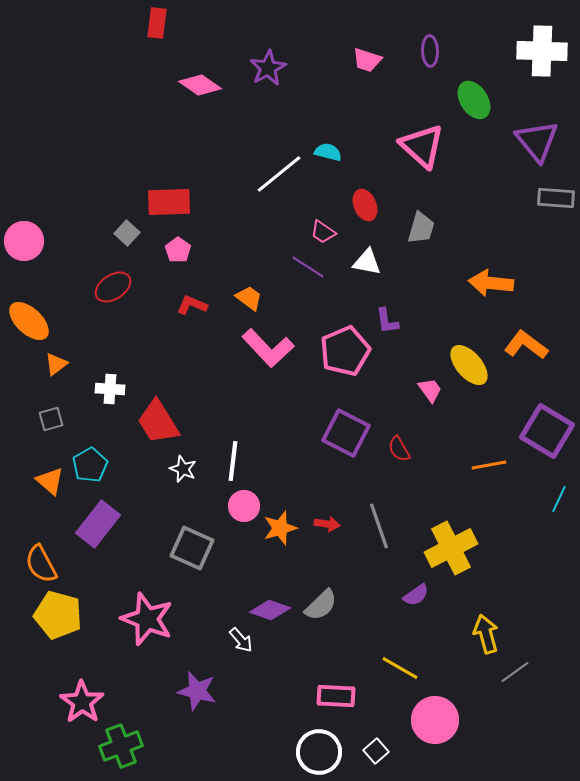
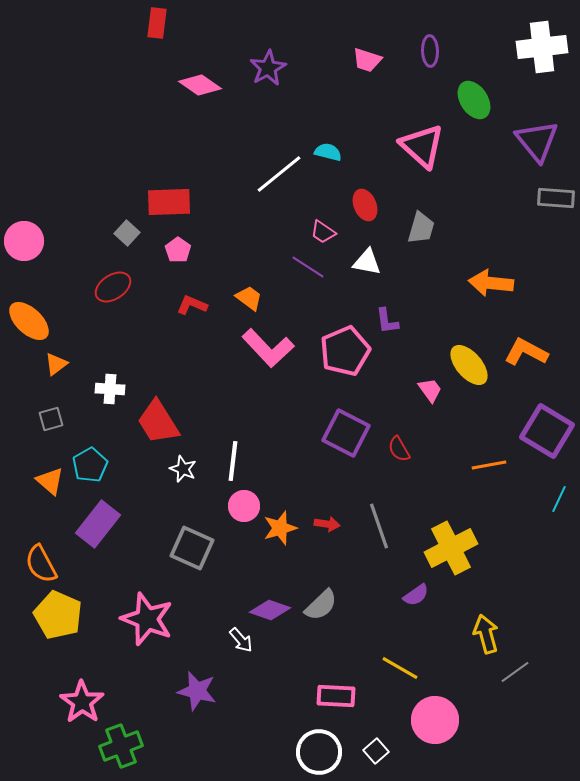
white cross at (542, 51): moved 4 px up; rotated 9 degrees counterclockwise
orange L-shape at (526, 345): moved 7 px down; rotated 9 degrees counterclockwise
yellow pentagon at (58, 615): rotated 9 degrees clockwise
